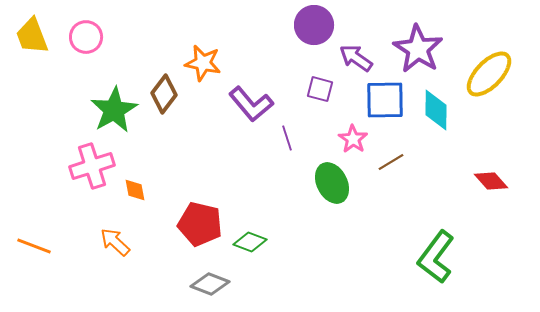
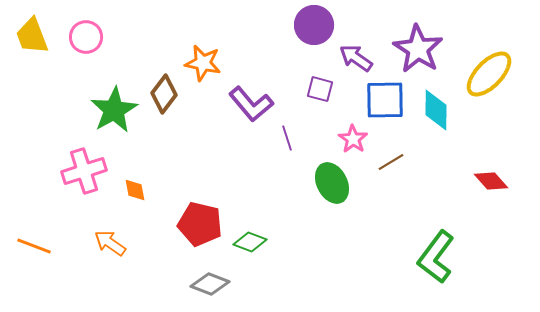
pink cross: moved 8 px left, 5 px down
orange arrow: moved 5 px left, 1 px down; rotated 8 degrees counterclockwise
